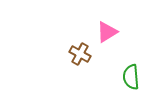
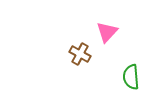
pink triangle: rotated 15 degrees counterclockwise
